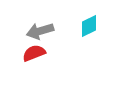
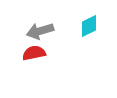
red semicircle: rotated 10 degrees clockwise
